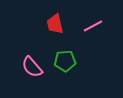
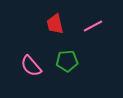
green pentagon: moved 2 px right
pink semicircle: moved 1 px left, 1 px up
